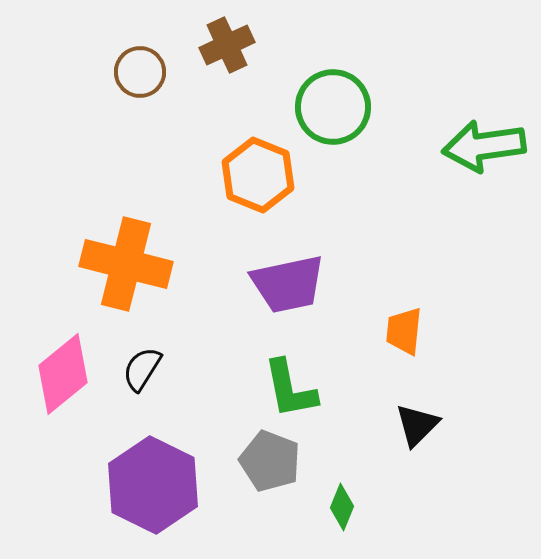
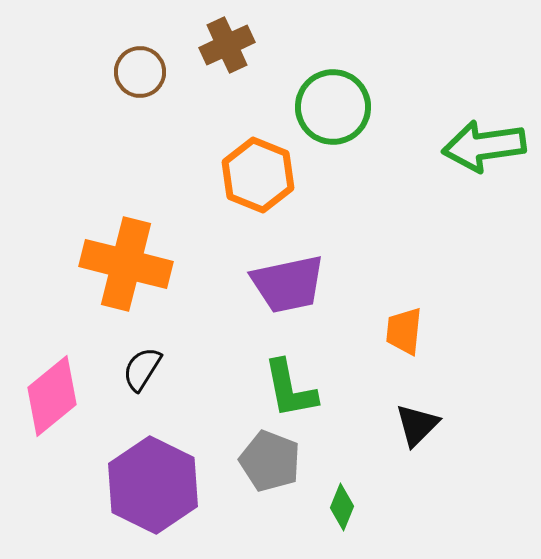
pink diamond: moved 11 px left, 22 px down
